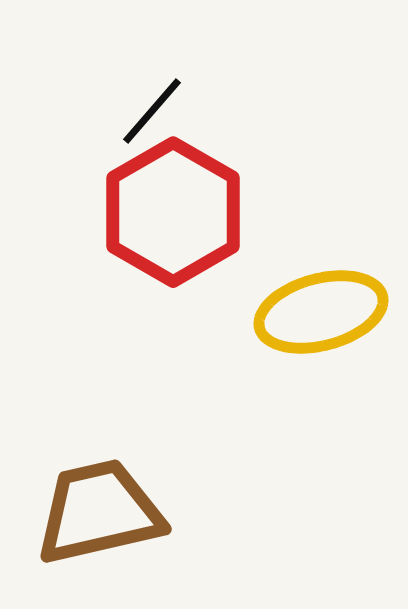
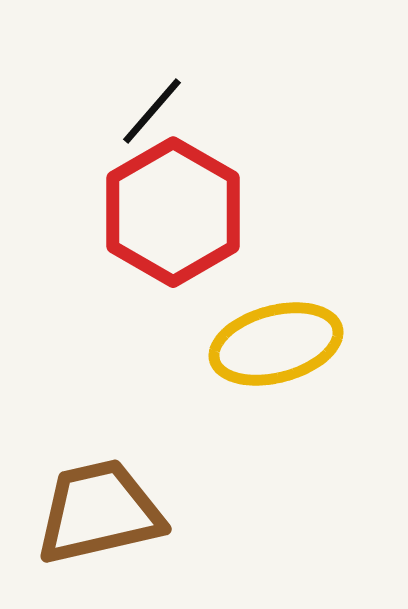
yellow ellipse: moved 45 px left, 32 px down
